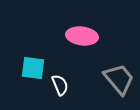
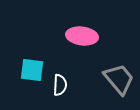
cyan square: moved 1 px left, 2 px down
white semicircle: rotated 25 degrees clockwise
